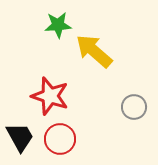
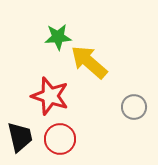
green star: moved 12 px down
yellow arrow: moved 5 px left, 11 px down
black trapezoid: rotated 16 degrees clockwise
